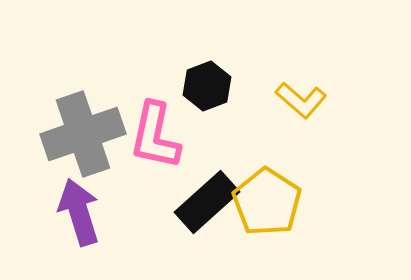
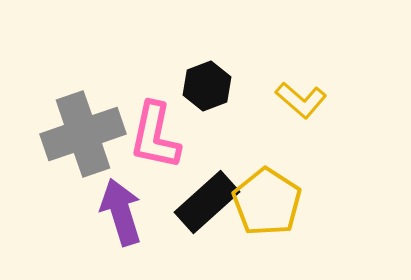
purple arrow: moved 42 px right
